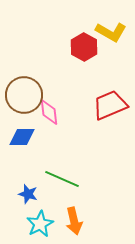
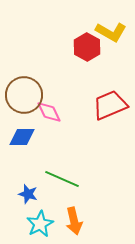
red hexagon: moved 3 px right
pink diamond: rotated 20 degrees counterclockwise
